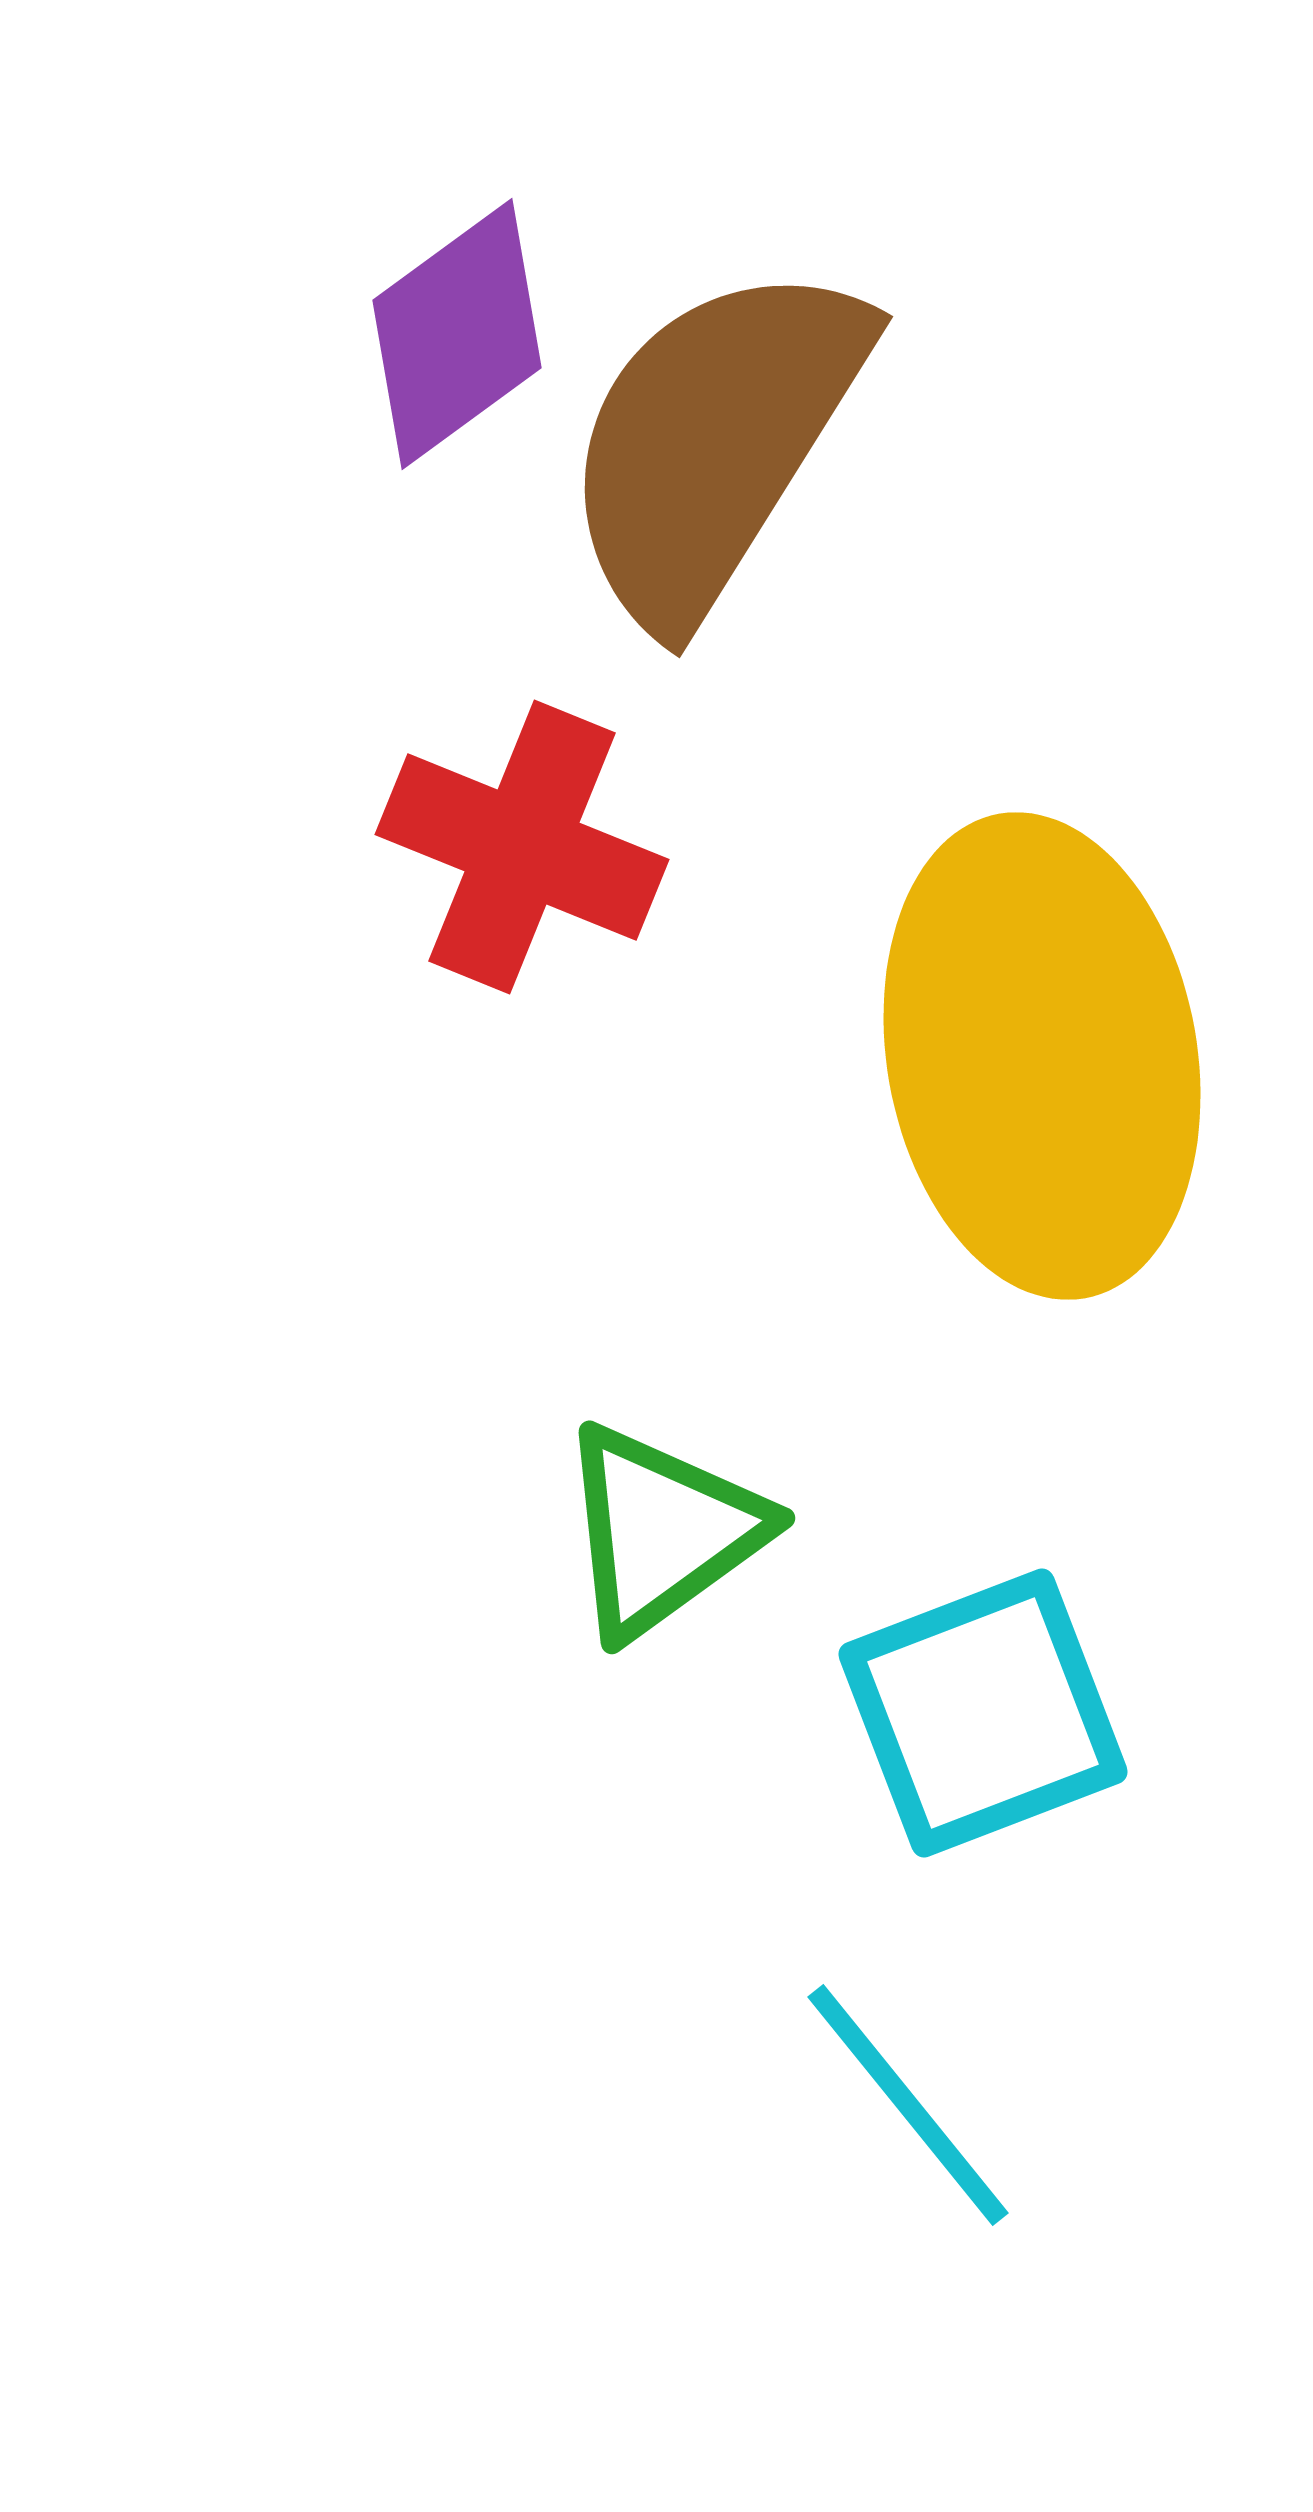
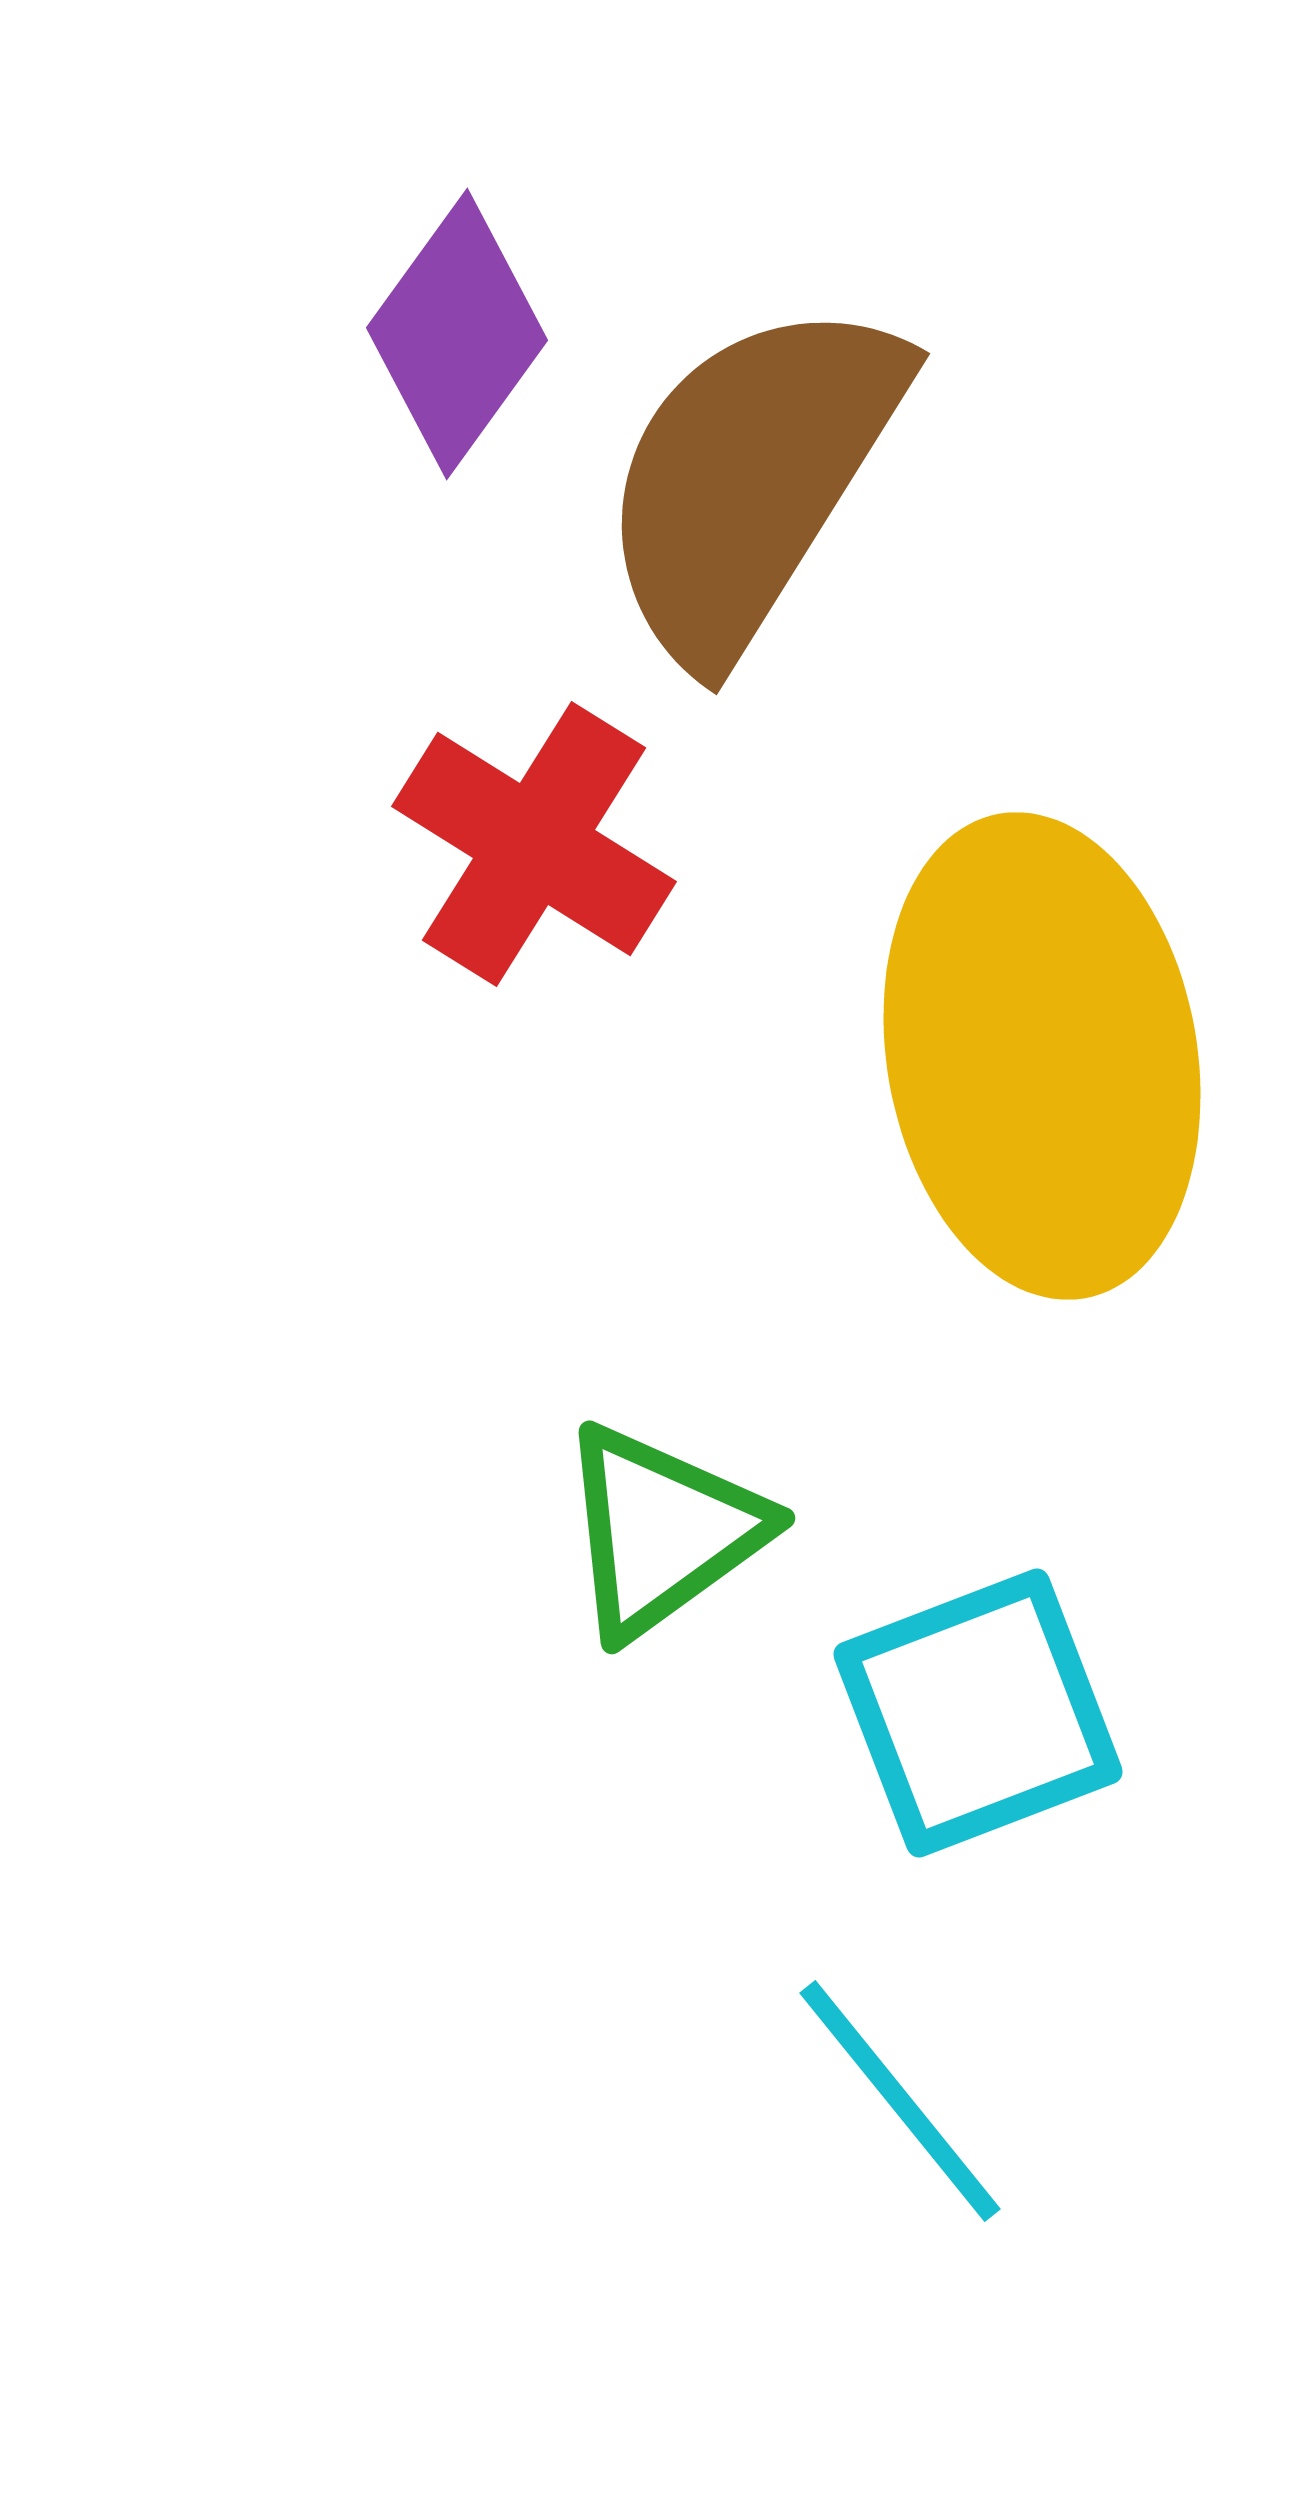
purple diamond: rotated 18 degrees counterclockwise
brown semicircle: moved 37 px right, 37 px down
red cross: moved 12 px right, 3 px up; rotated 10 degrees clockwise
cyan square: moved 5 px left
cyan line: moved 8 px left, 4 px up
